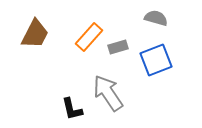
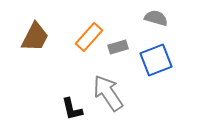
brown trapezoid: moved 3 px down
